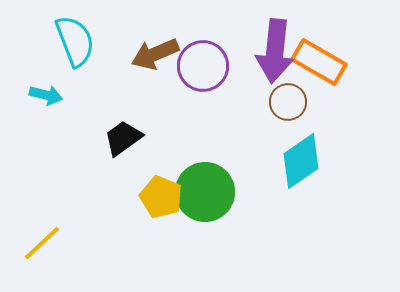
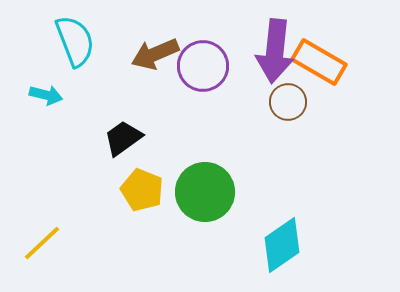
cyan diamond: moved 19 px left, 84 px down
yellow pentagon: moved 19 px left, 7 px up
